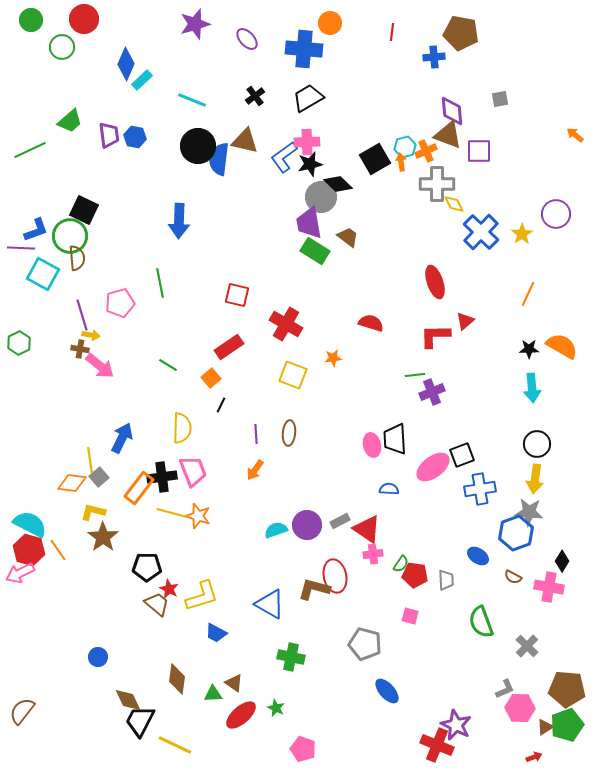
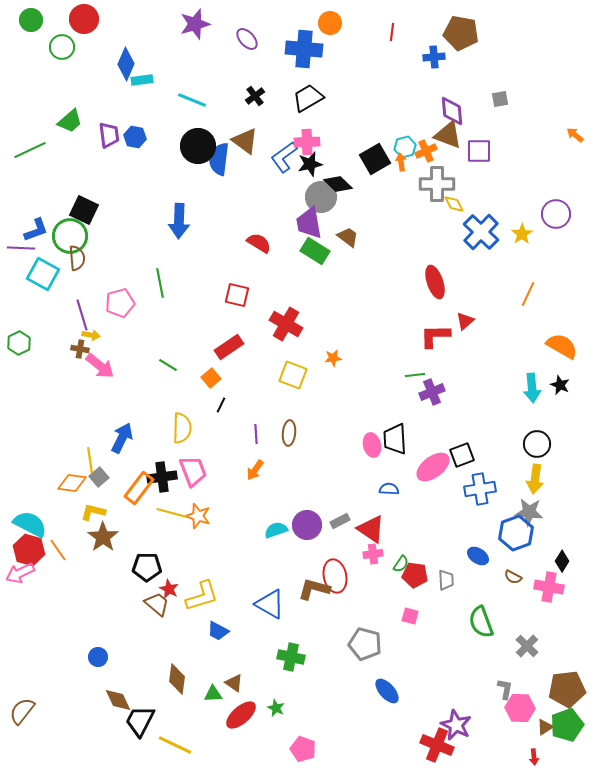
cyan rectangle at (142, 80): rotated 35 degrees clockwise
brown triangle at (245, 141): rotated 24 degrees clockwise
red semicircle at (371, 323): moved 112 px left, 80 px up; rotated 15 degrees clockwise
black star at (529, 349): moved 31 px right, 36 px down; rotated 24 degrees clockwise
red triangle at (367, 529): moved 4 px right
blue trapezoid at (216, 633): moved 2 px right, 2 px up
gray L-shape at (505, 689): rotated 55 degrees counterclockwise
brown pentagon at (567, 689): rotated 12 degrees counterclockwise
brown diamond at (128, 700): moved 10 px left
red arrow at (534, 757): rotated 105 degrees clockwise
